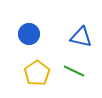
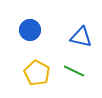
blue circle: moved 1 px right, 4 px up
yellow pentagon: rotated 10 degrees counterclockwise
